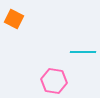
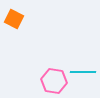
cyan line: moved 20 px down
